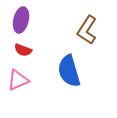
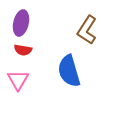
purple ellipse: moved 3 px down
red semicircle: rotated 12 degrees counterclockwise
pink triangle: rotated 35 degrees counterclockwise
